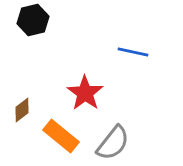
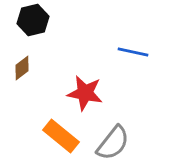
red star: rotated 24 degrees counterclockwise
brown diamond: moved 42 px up
